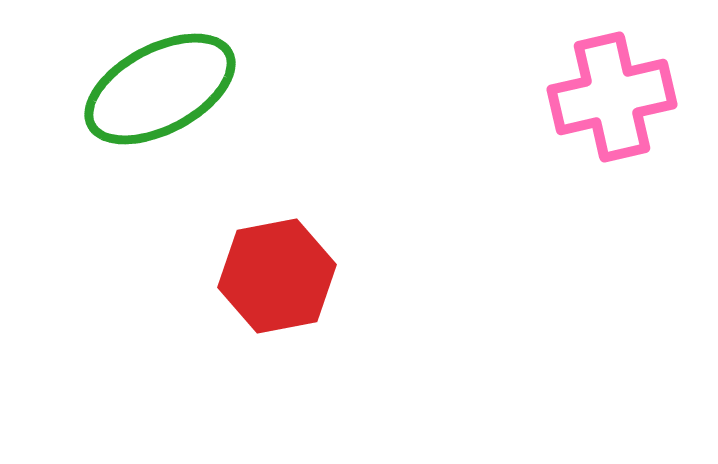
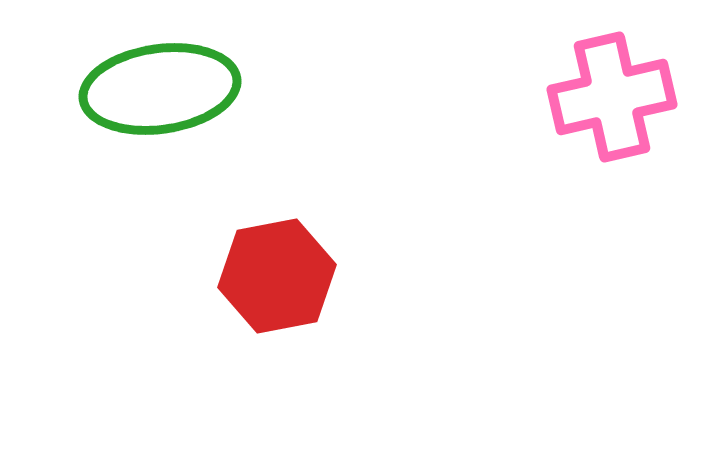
green ellipse: rotated 20 degrees clockwise
